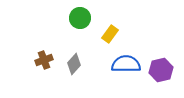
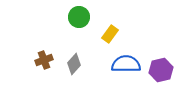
green circle: moved 1 px left, 1 px up
